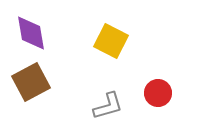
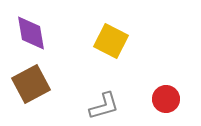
brown square: moved 2 px down
red circle: moved 8 px right, 6 px down
gray L-shape: moved 4 px left
